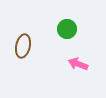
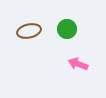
brown ellipse: moved 6 px right, 15 px up; rotated 65 degrees clockwise
